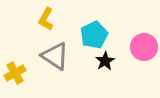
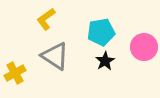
yellow L-shape: rotated 25 degrees clockwise
cyan pentagon: moved 7 px right, 3 px up; rotated 16 degrees clockwise
